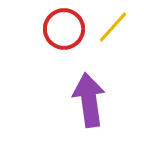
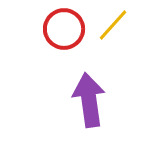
yellow line: moved 2 px up
